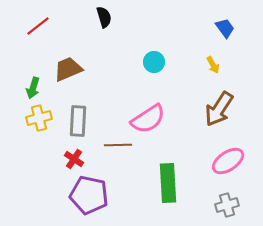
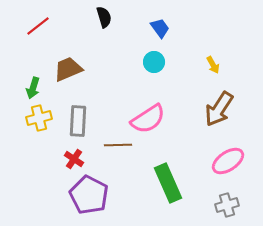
blue trapezoid: moved 65 px left
green rectangle: rotated 21 degrees counterclockwise
purple pentagon: rotated 15 degrees clockwise
